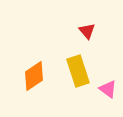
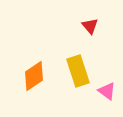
red triangle: moved 3 px right, 5 px up
pink triangle: moved 1 px left, 2 px down
